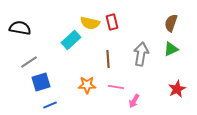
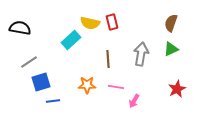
blue line: moved 3 px right, 4 px up; rotated 16 degrees clockwise
